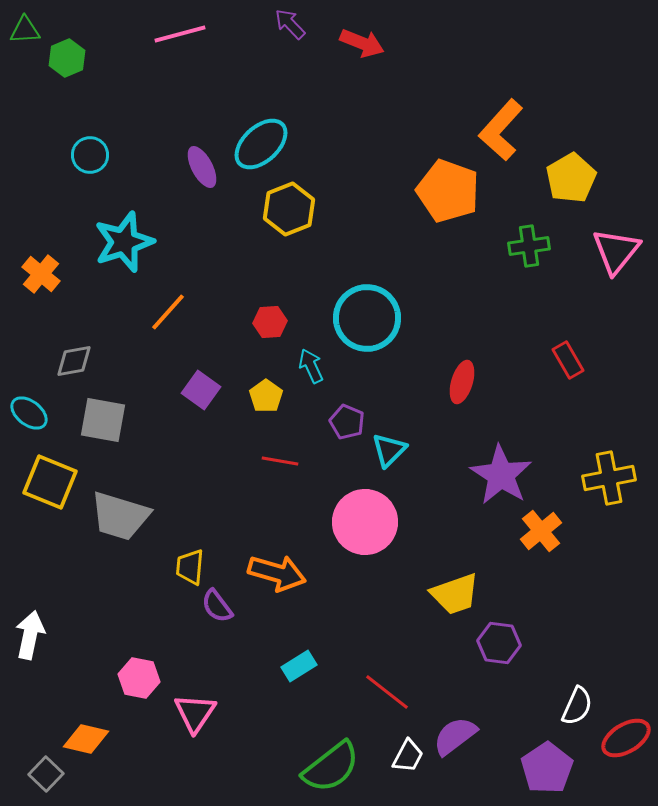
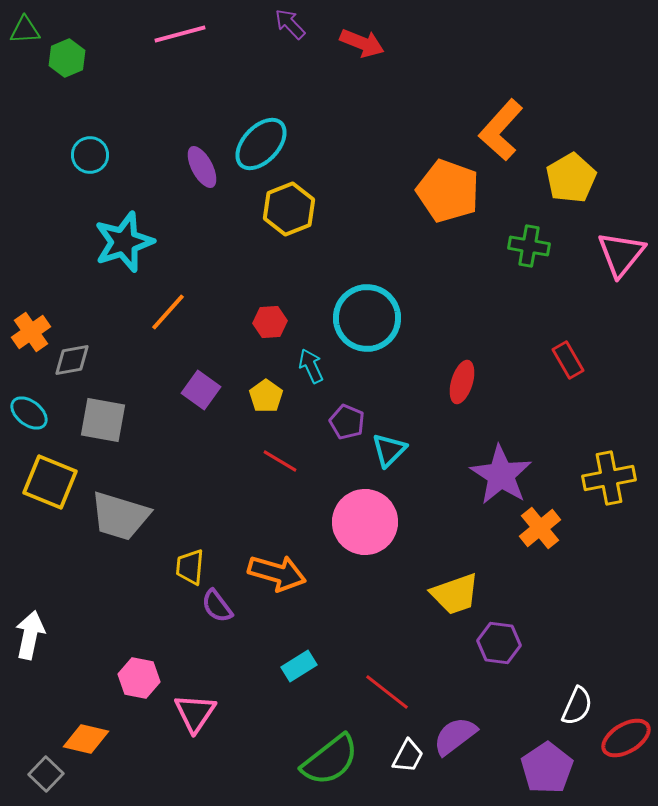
cyan ellipse at (261, 144): rotated 4 degrees counterclockwise
green cross at (529, 246): rotated 18 degrees clockwise
pink triangle at (616, 251): moved 5 px right, 3 px down
orange cross at (41, 274): moved 10 px left, 58 px down; rotated 15 degrees clockwise
gray diamond at (74, 361): moved 2 px left, 1 px up
red line at (280, 461): rotated 21 degrees clockwise
orange cross at (541, 531): moved 1 px left, 3 px up
green semicircle at (331, 767): moved 1 px left, 7 px up
